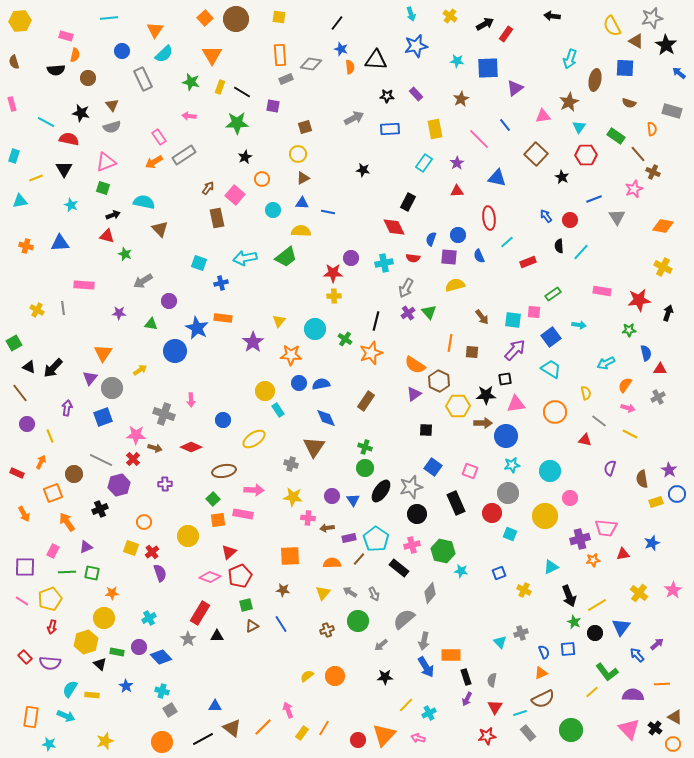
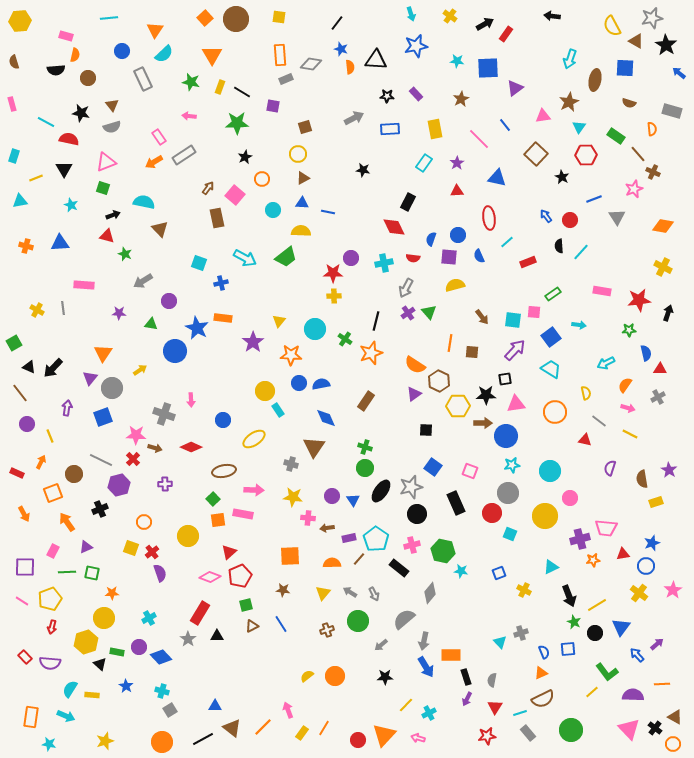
cyan arrow at (245, 258): rotated 140 degrees counterclockwise
blue circle at (677, 494): moved 31 px left, 72 px down
